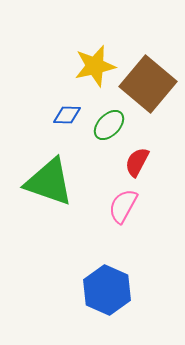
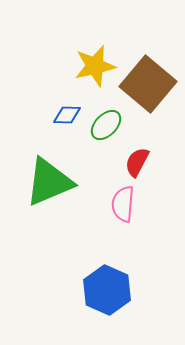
green ellipse: moved 3 px left
green triangle: rotated 42 degrees counterclockwise
pink semicircle: moved 2 px up; rotated 24 degrees counterclockwise
